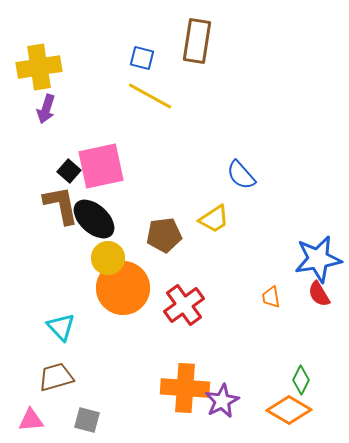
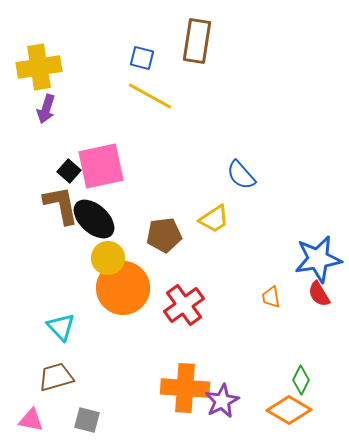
pink triangle: rotated 16 degrees clockwise
